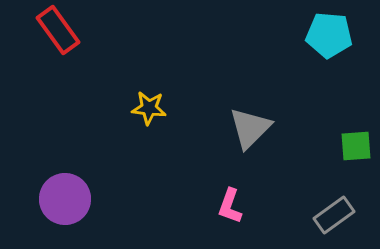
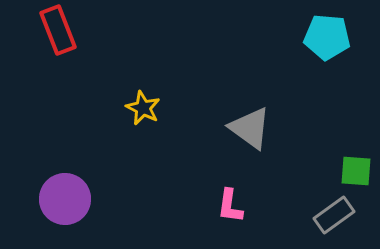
red rectangle: rotated 15 degrees clockwise
cyan pentagon: moved 2 px left, 2 px down
yellow star: moved 6 px left; rotated 20 degrees clockwise
gray triangle: rotated 39 degrees counterclockwise
green square: moved 25 px down; rotated 8 degrees clockwise
pink L-shape: rotated 12 degrees counterclockwise
